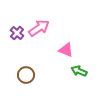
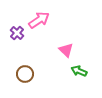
pink arrow: moved 8 px up
pink triangle: rotated 21 degrees clockwise
brown circle: moved 1 px left, 1 px up
